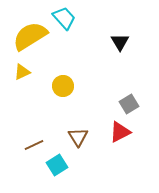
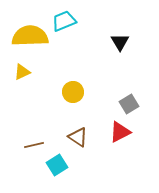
cyan trapezoid: moved 3 px down; rotated 70 degrees counterclockwise
yellow semicircle: rotated 30 degrees clockwise
yellow circle: moved 10 px right, 6 px down
brown triangle: rotated 25 degrees counterclockwise
brown line: rotated 12 degrees clockwise
